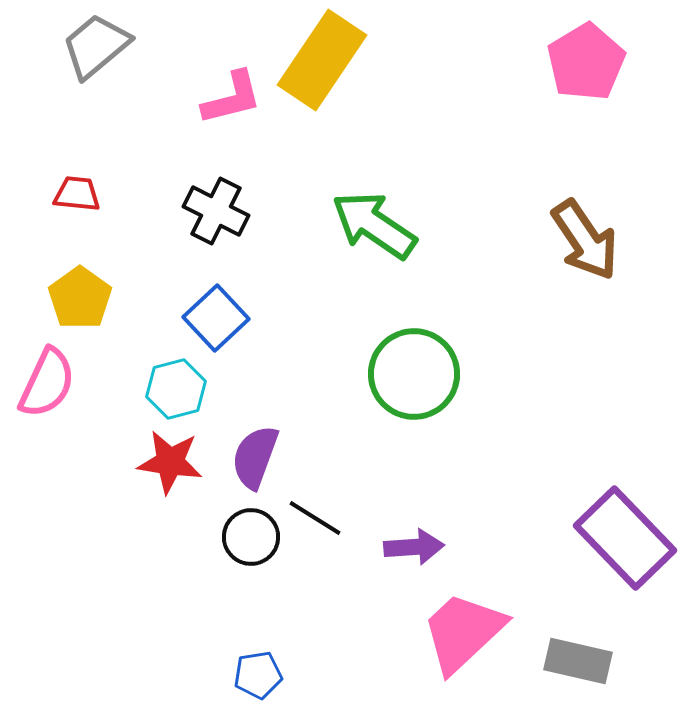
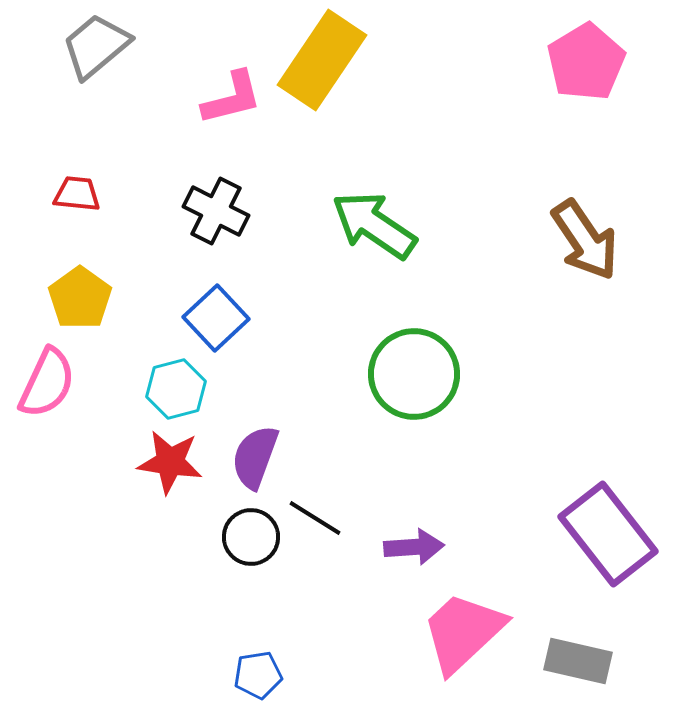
purple rectangle: moved 17 px left, 4 px up; rotated 6 degrees clockwise
